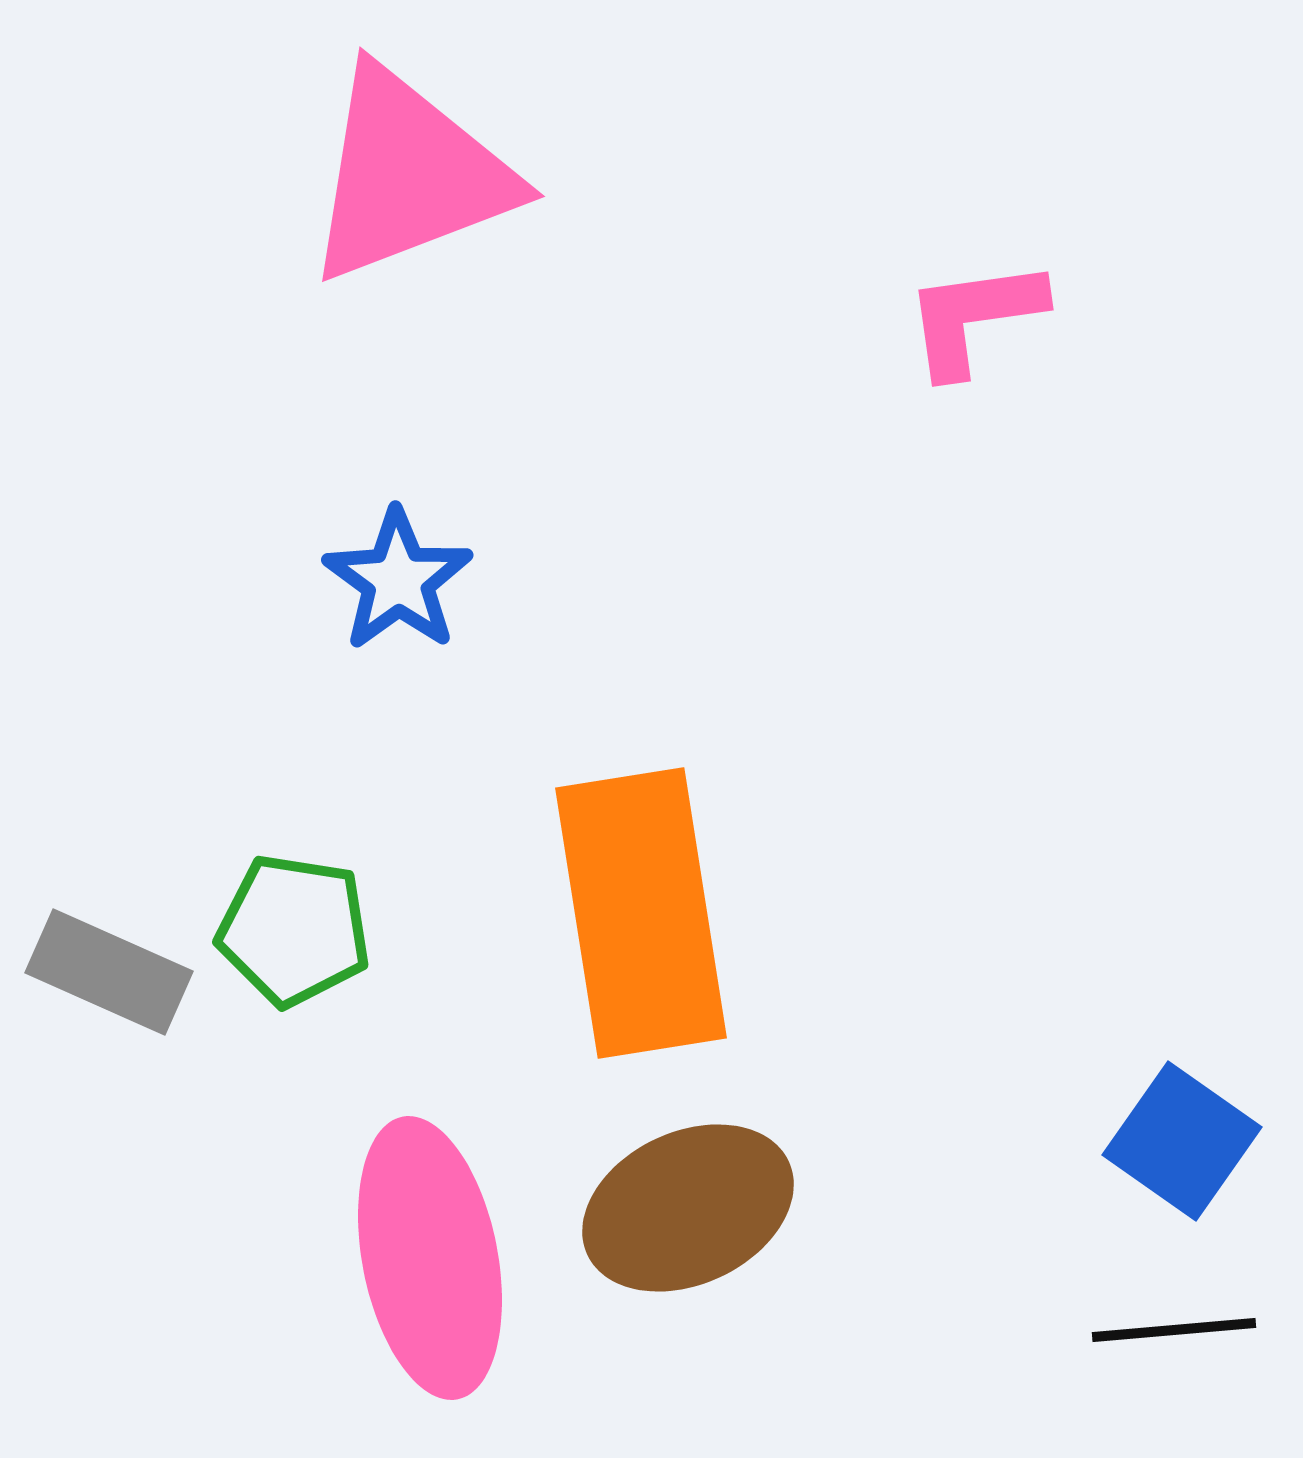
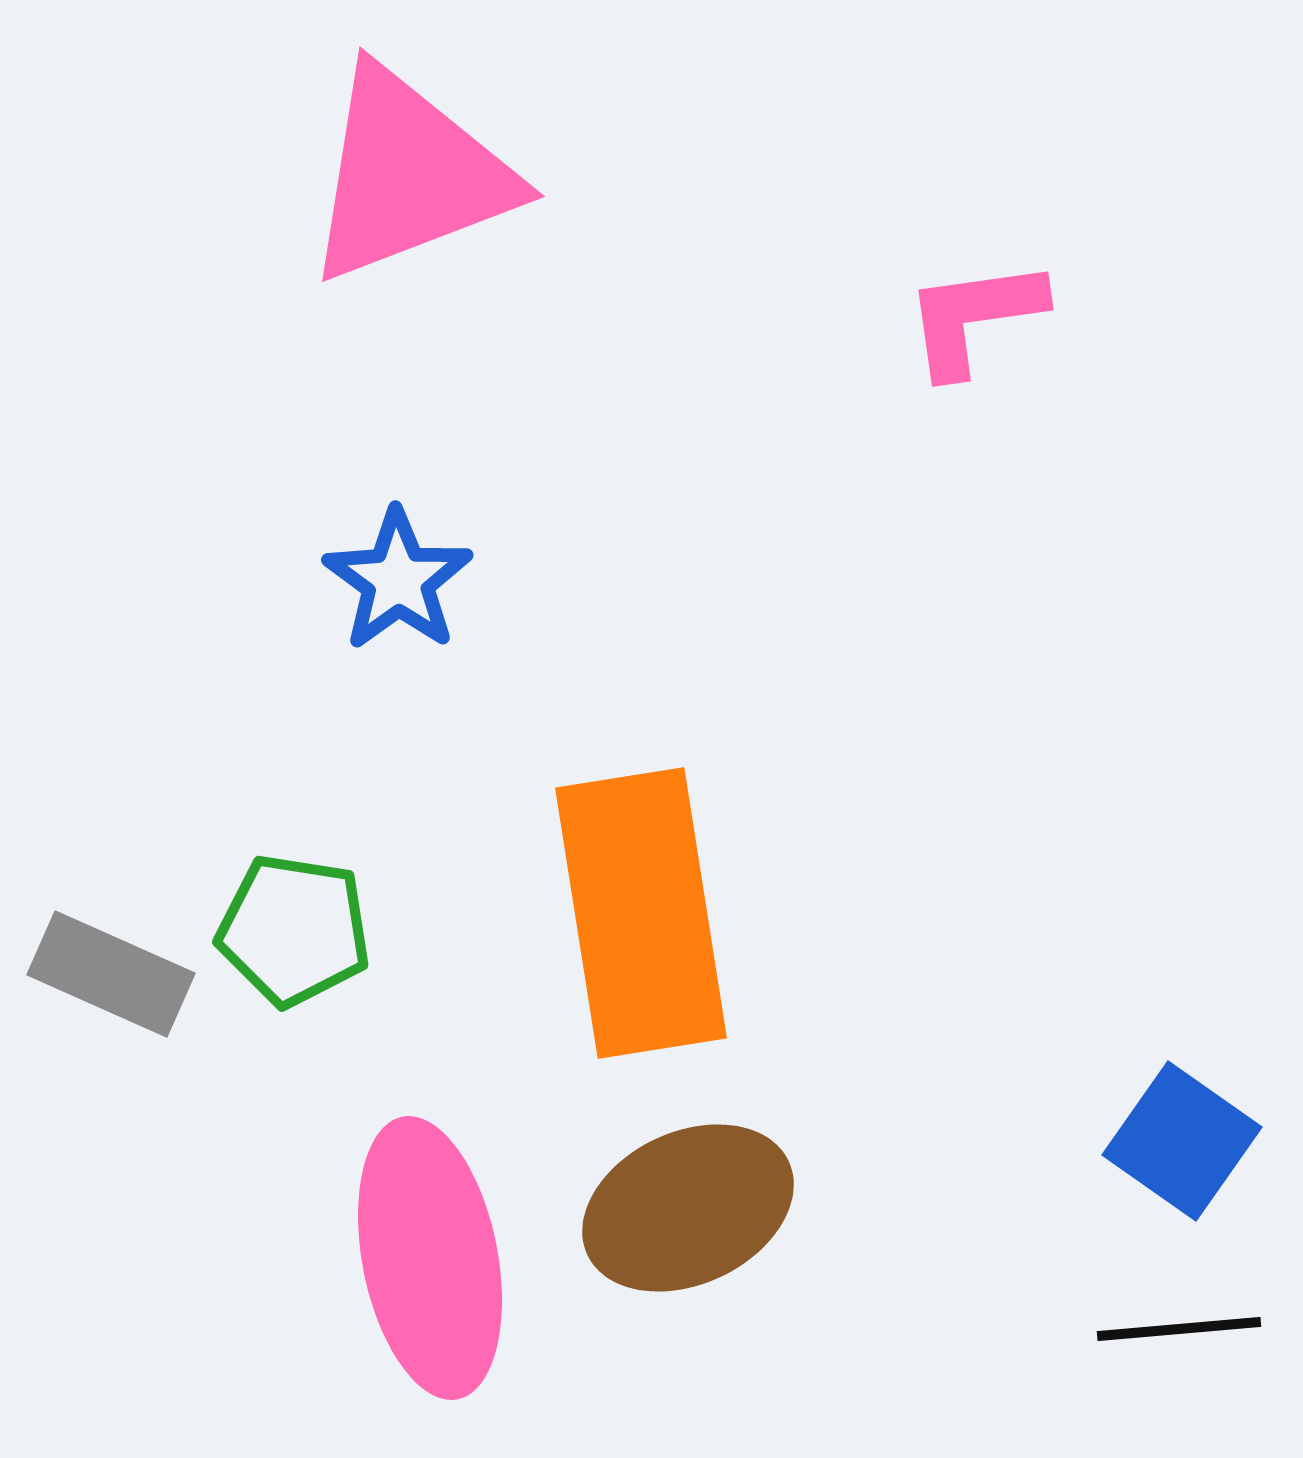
gray rectangle: moved 2 px right, 2 px down
black line: moved 5 px right, 1 px up
